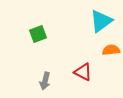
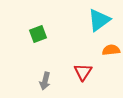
cyan triangle: moved 2 px left, 1 px up
red triangle: rotated 36 degrees clockwise
